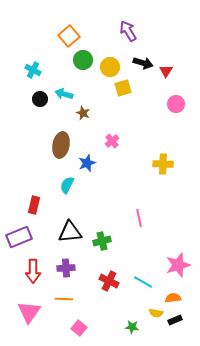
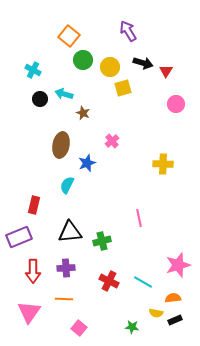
orange square: rotated 10 degrees counterclockwise
